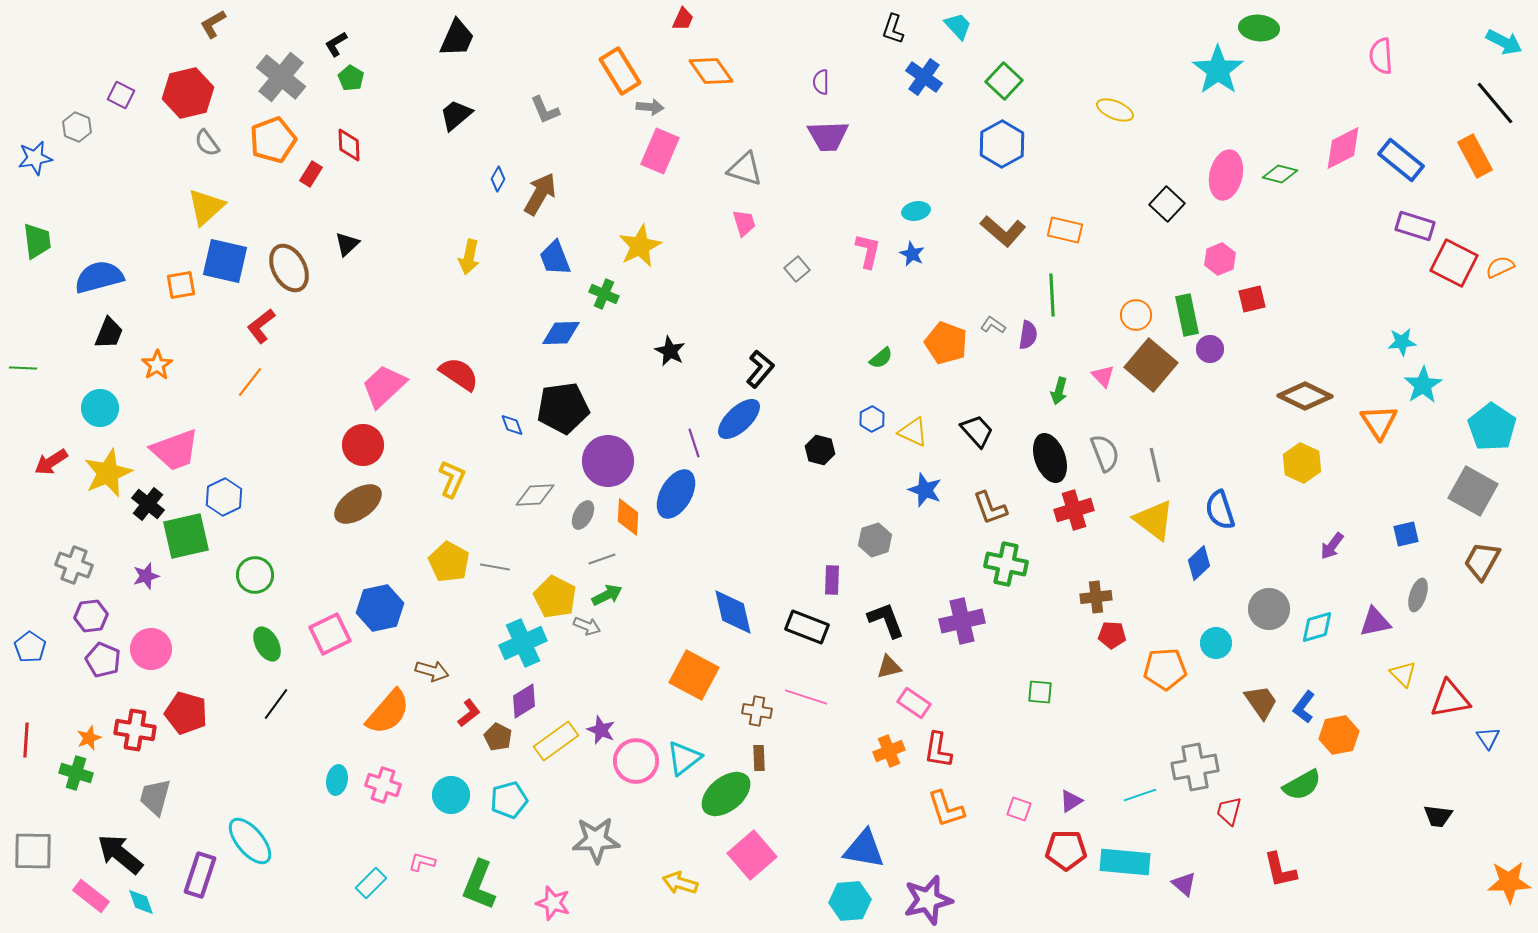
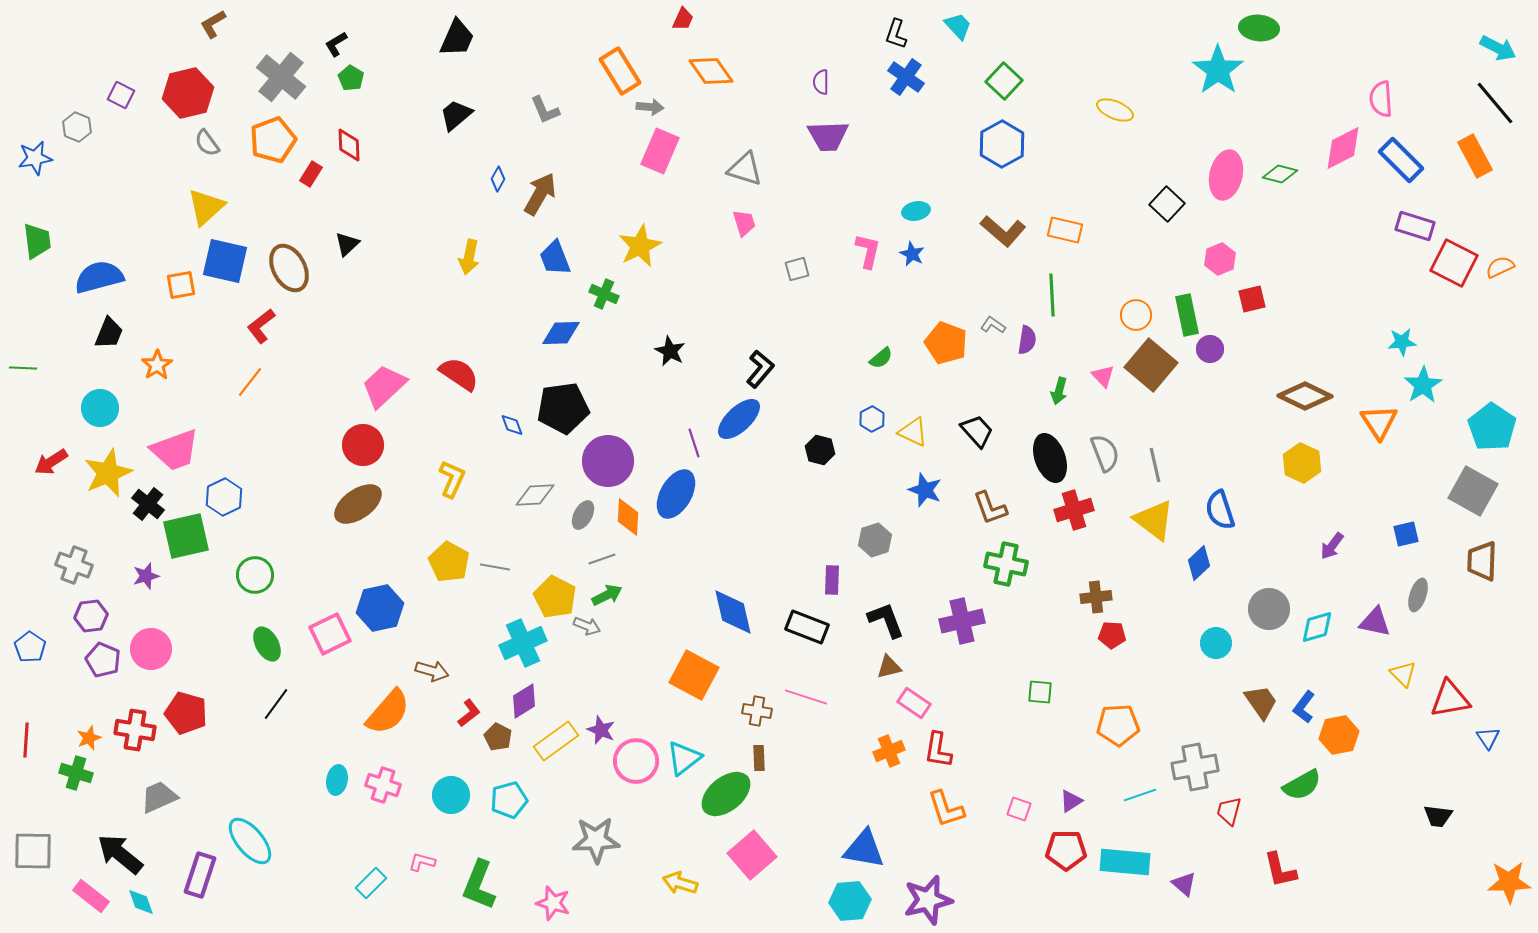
black L-shape at (893, 29): moved 3 px right, 5 px down
cyan arrow at (1504, 42): moved 6 px left, 6 px down
pink semicircle at (1381, 56): moved 43 px down
blue cross at (924, 77): moved 18 px left
blue rectangle at (1401, 160): rotated 6 degrees clockwise
gray square at (797, 269): rotated 25 degrees clockwise
purple semicircle at (1028, 335): moved 1 px left, 5 px down
brown trapezoid at (1482, 561): rotated 27 degrees counterclockwise
purple triangle at (1375, 622): rotated 24 degrees clockwise
orange pentagon at (1165, 669): moved 47 px left, 56 px down
gray trapezoid at (155, 797): moved 4 px right; rotated 51 degrees clockwise
